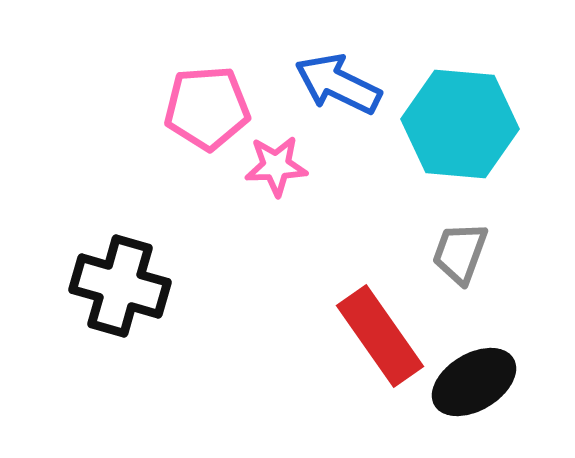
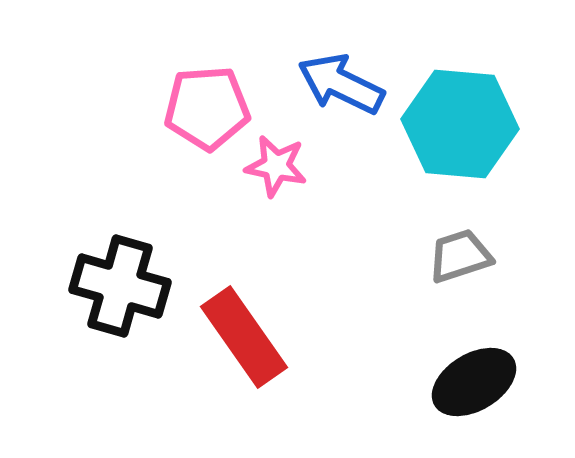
blue arrow: moved 3 px right
pink star: rotated 14 degrees clockwise
gray trapezoid: moved 3 px down; rotated 52 degrees clockwise
red rectangle: moved 136 px left, 1 px down
